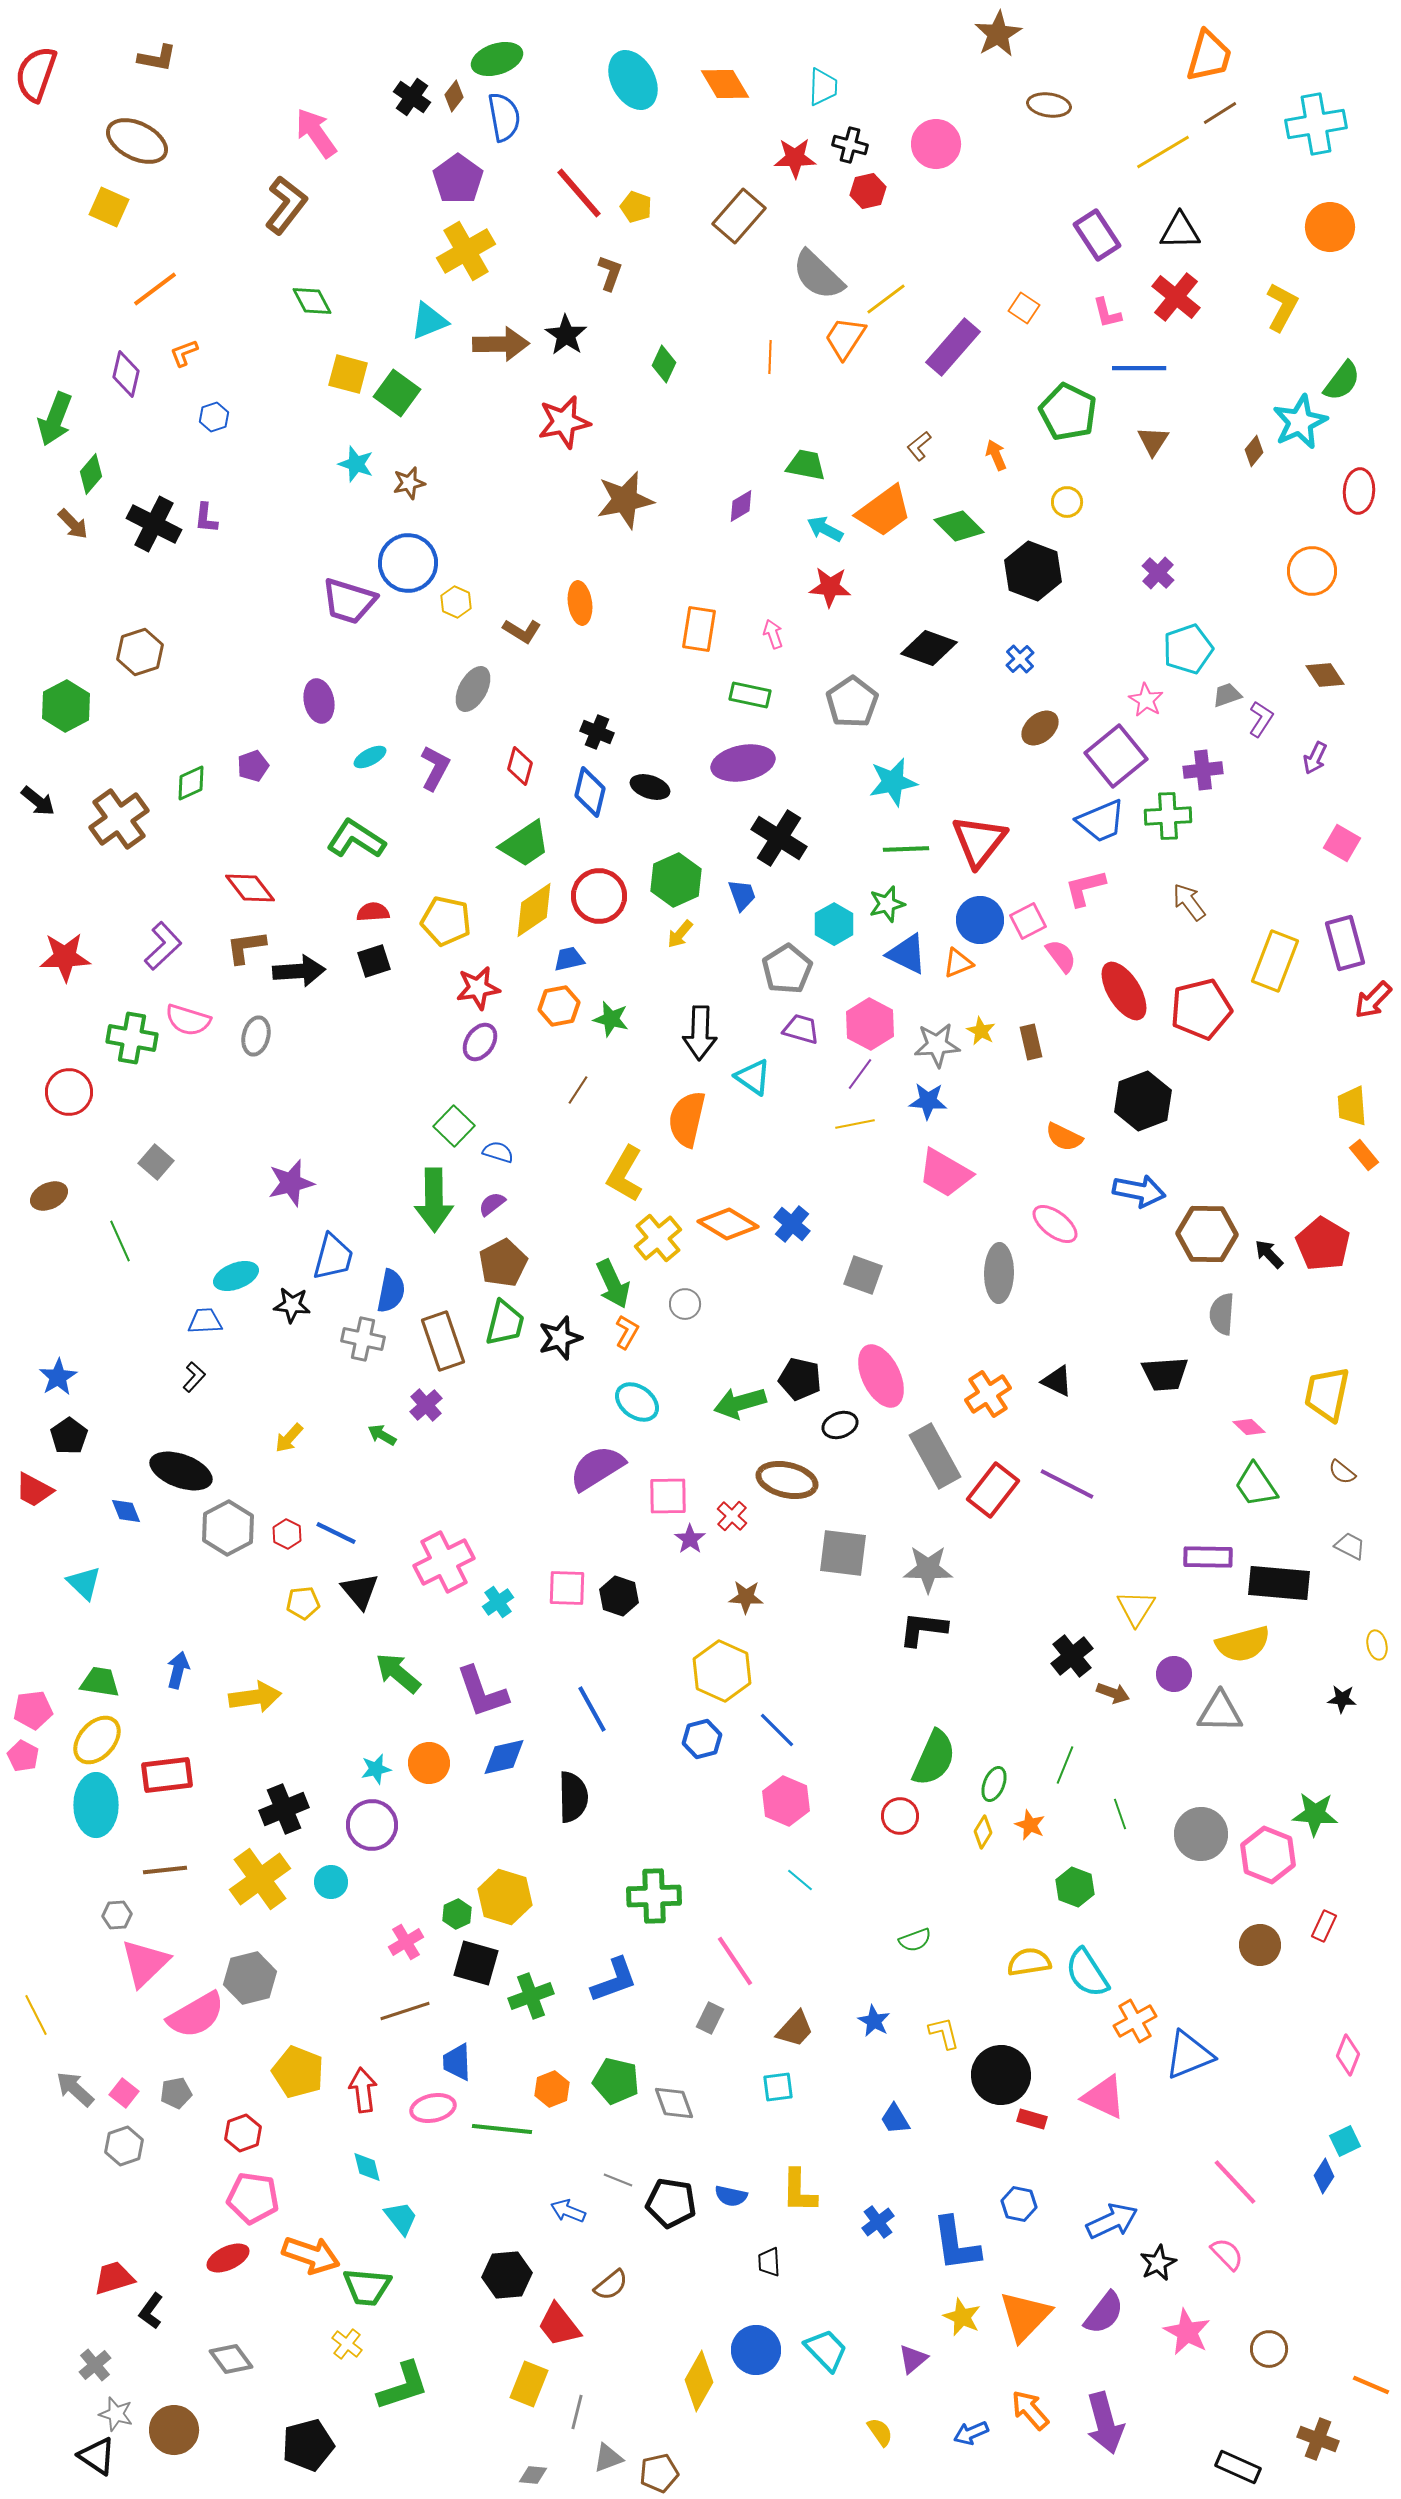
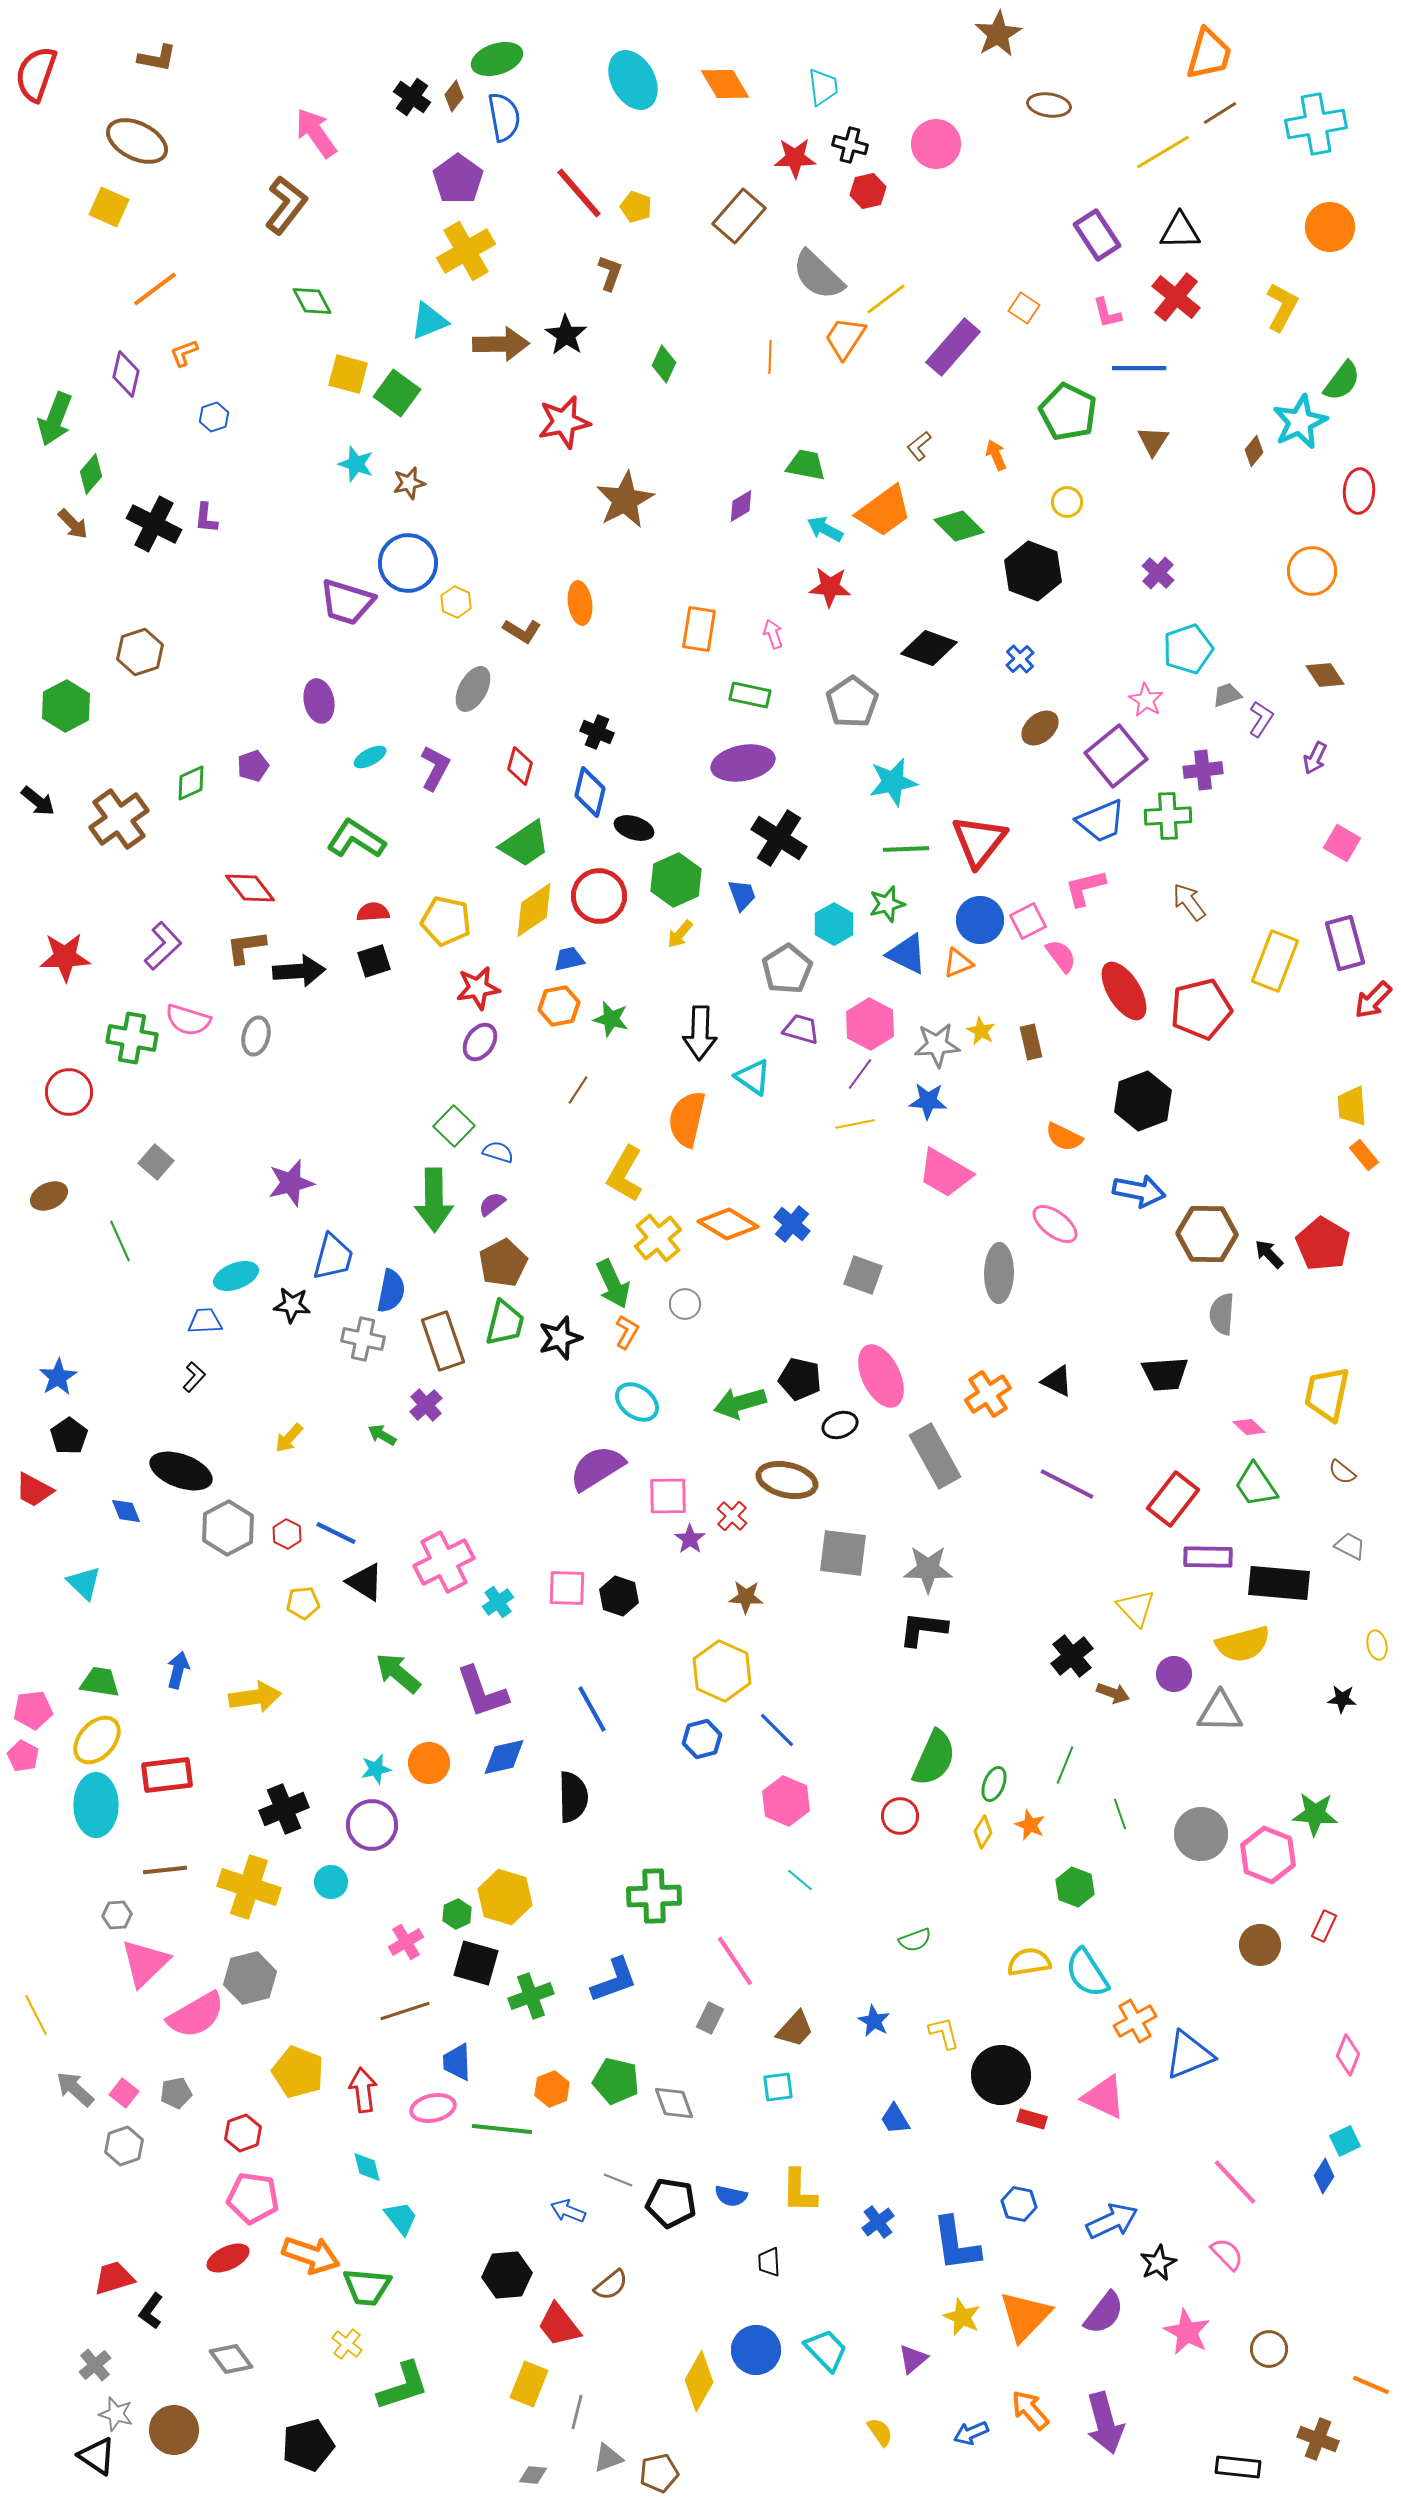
orange trapezoid at (1209, 56): moved 2 px up
cyan trapezoid at (823, 87): rotated 9 degrees counterclockwise
brown star at (625, 500): rotated 16 degrees counterclockwise
purple trapezoid at (349, 601): moved 2 px left, 1 px down
black ellipse at (650, 787): moved 16 px left, 41 px down
red rectangle at (993, 1490): moved 180 px right, 9 px down
black triangle at (360, 1591): moved 5 px right, 9 px up; rotated 18 degrees counterclockwise
yellow triangle at (1136, 1608): rotated 15 degrees counterclockwise
yellow cross at (260, 1879): moved 11 px left, 8 px down; rotated 36 degrees counterclockwise
black rectangle at (1238, 2467): rotated 18 degrees counterclockwise
